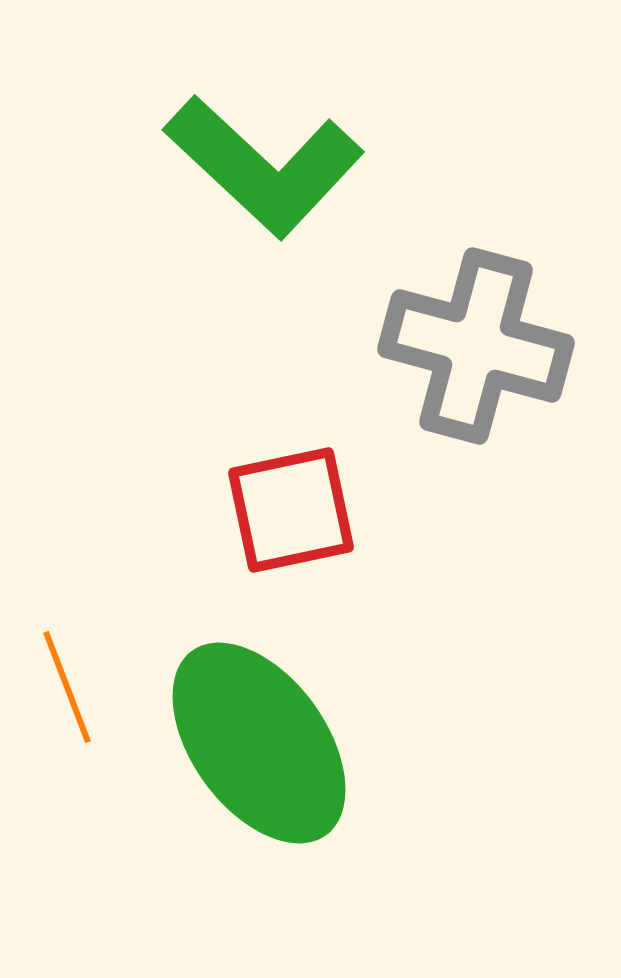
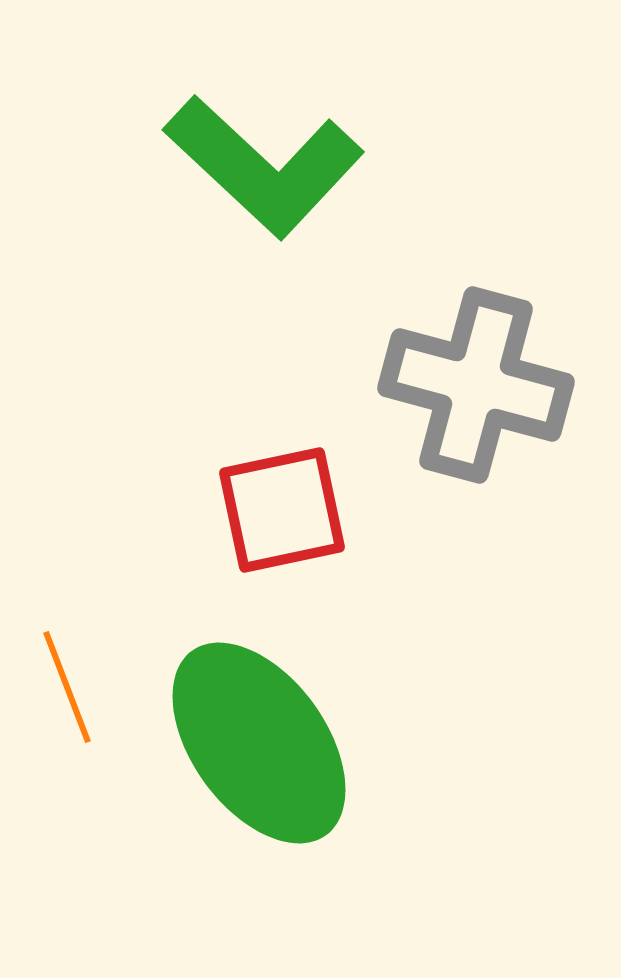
gray cross: moved 39 px down
red square: moved 9 px left
